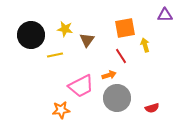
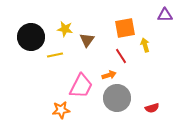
black circle: moved 2 px down
pink trapezoid: rotated 36 degrees counterclockwise
